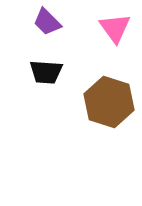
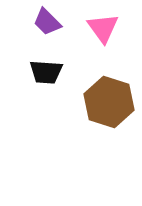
pink triangle: moved 12 px left
